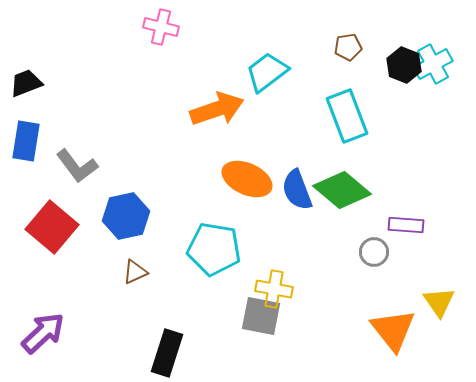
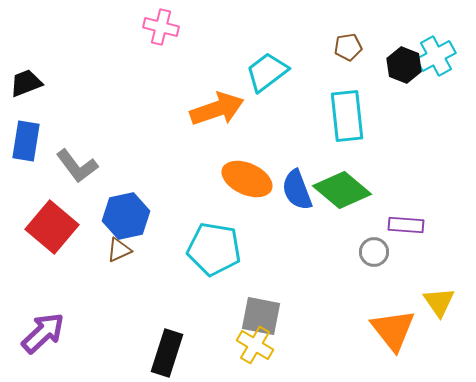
cyan cross: moved 3 px right, 8 px up
cyan rectangle: rotated 15 degrees clockwise
brown triangle: moved 16 px left, 22 px up
yellow cross: moved 19 px left, 56 px down; rotated 21 degrees clockwise
